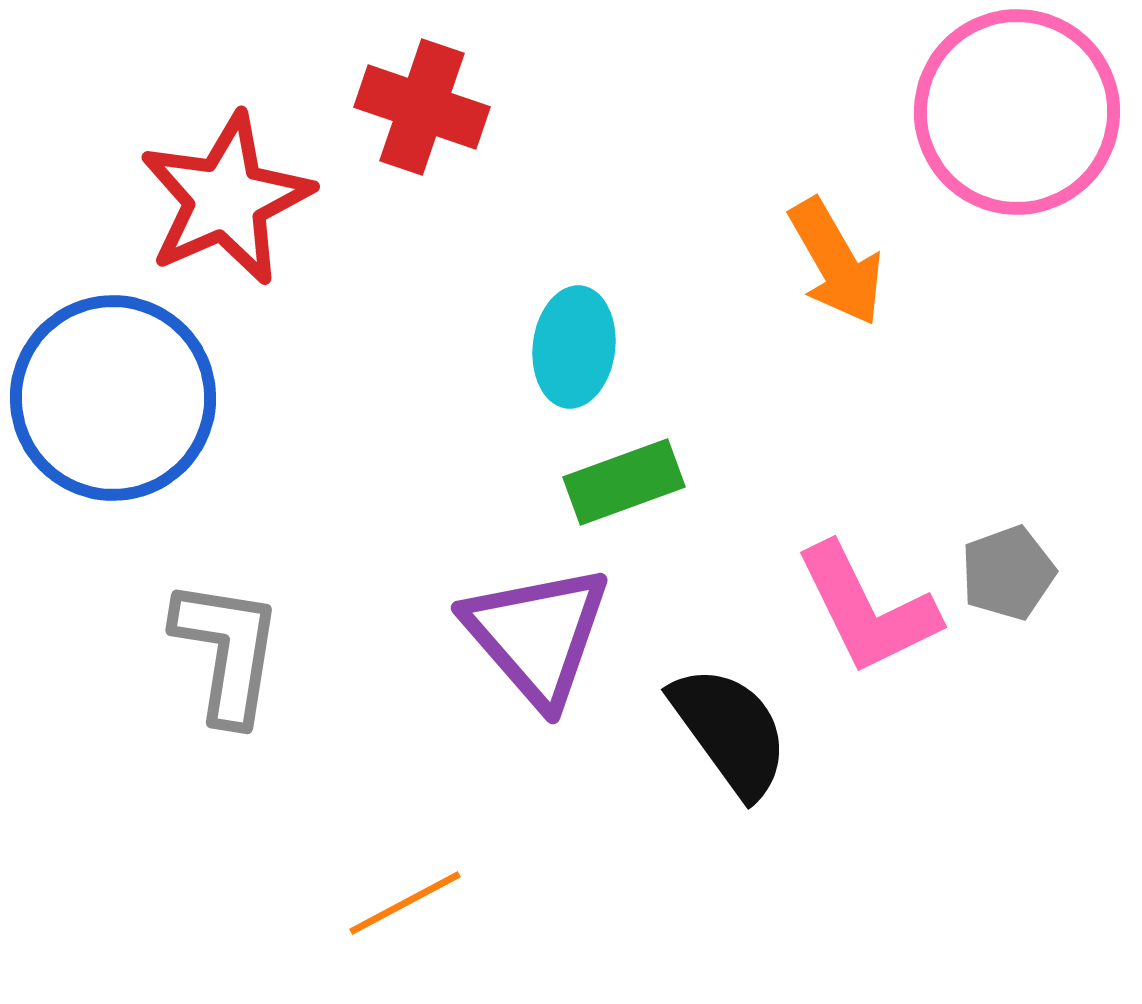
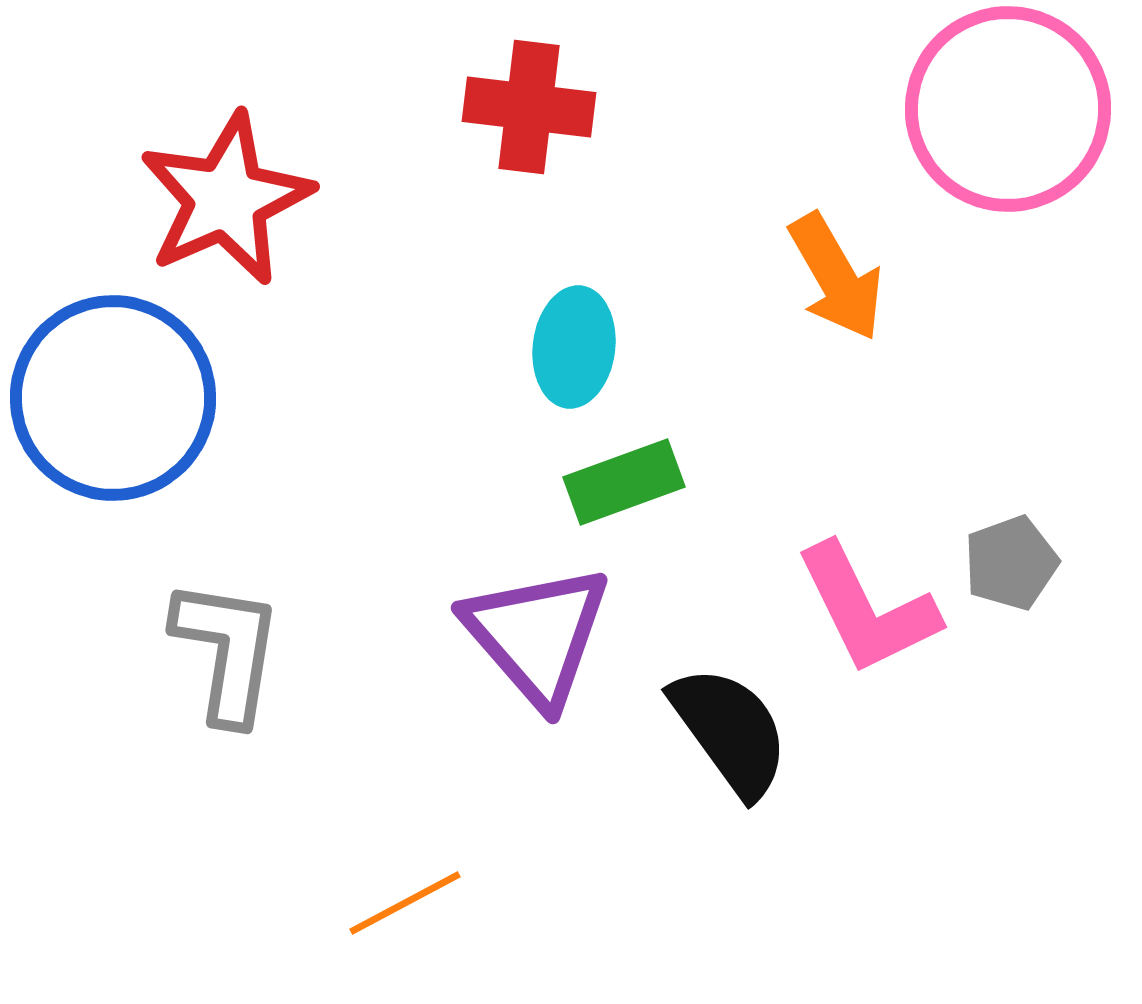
red cross: moved 107 px right; rotated 12 degrees counterclockwise
pink circle: moved 9 px left, 3 px up
orange arrow: moved 15 px down
gray pentagon: moved 3 px right, 10 px up
